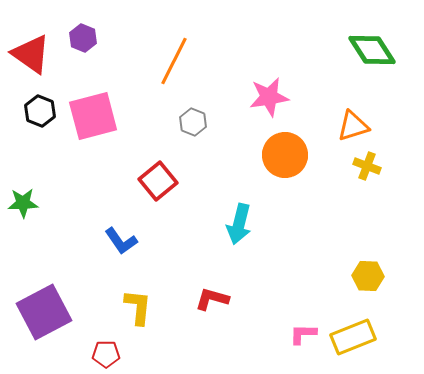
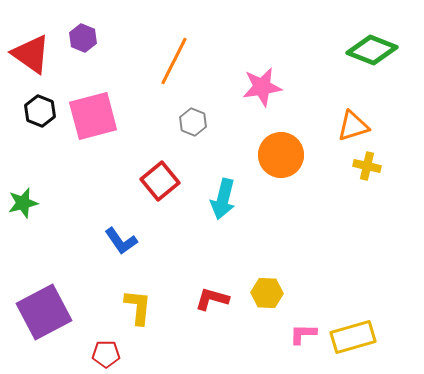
green diamond: rotated 36 degrees counterclockwise
pink star: moved 7 px left, 10 px up
orange circle: moved 4 px left
yellow cross: rotated 8 degrees counterclockwise
red square: moved 2 px right
green star: rotated 12 degrees counterclockwise
cyan arrow: moved 16 px left, 25 px up
yellow hexagon: moved 101 px left, 17 px down
yellow rectangle: rotated 6 degrees clockwise
